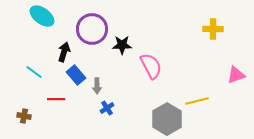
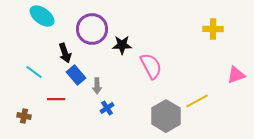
black arrow: moved 1 px right, 1 px down; rotated 144 degrees clockwise
yellow line: rotated 15 degrees counterclockwise
gray hexagon: moved 1 px left, 3 px up
